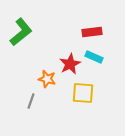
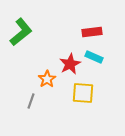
orange star: rotated 24 degrees clockwise
